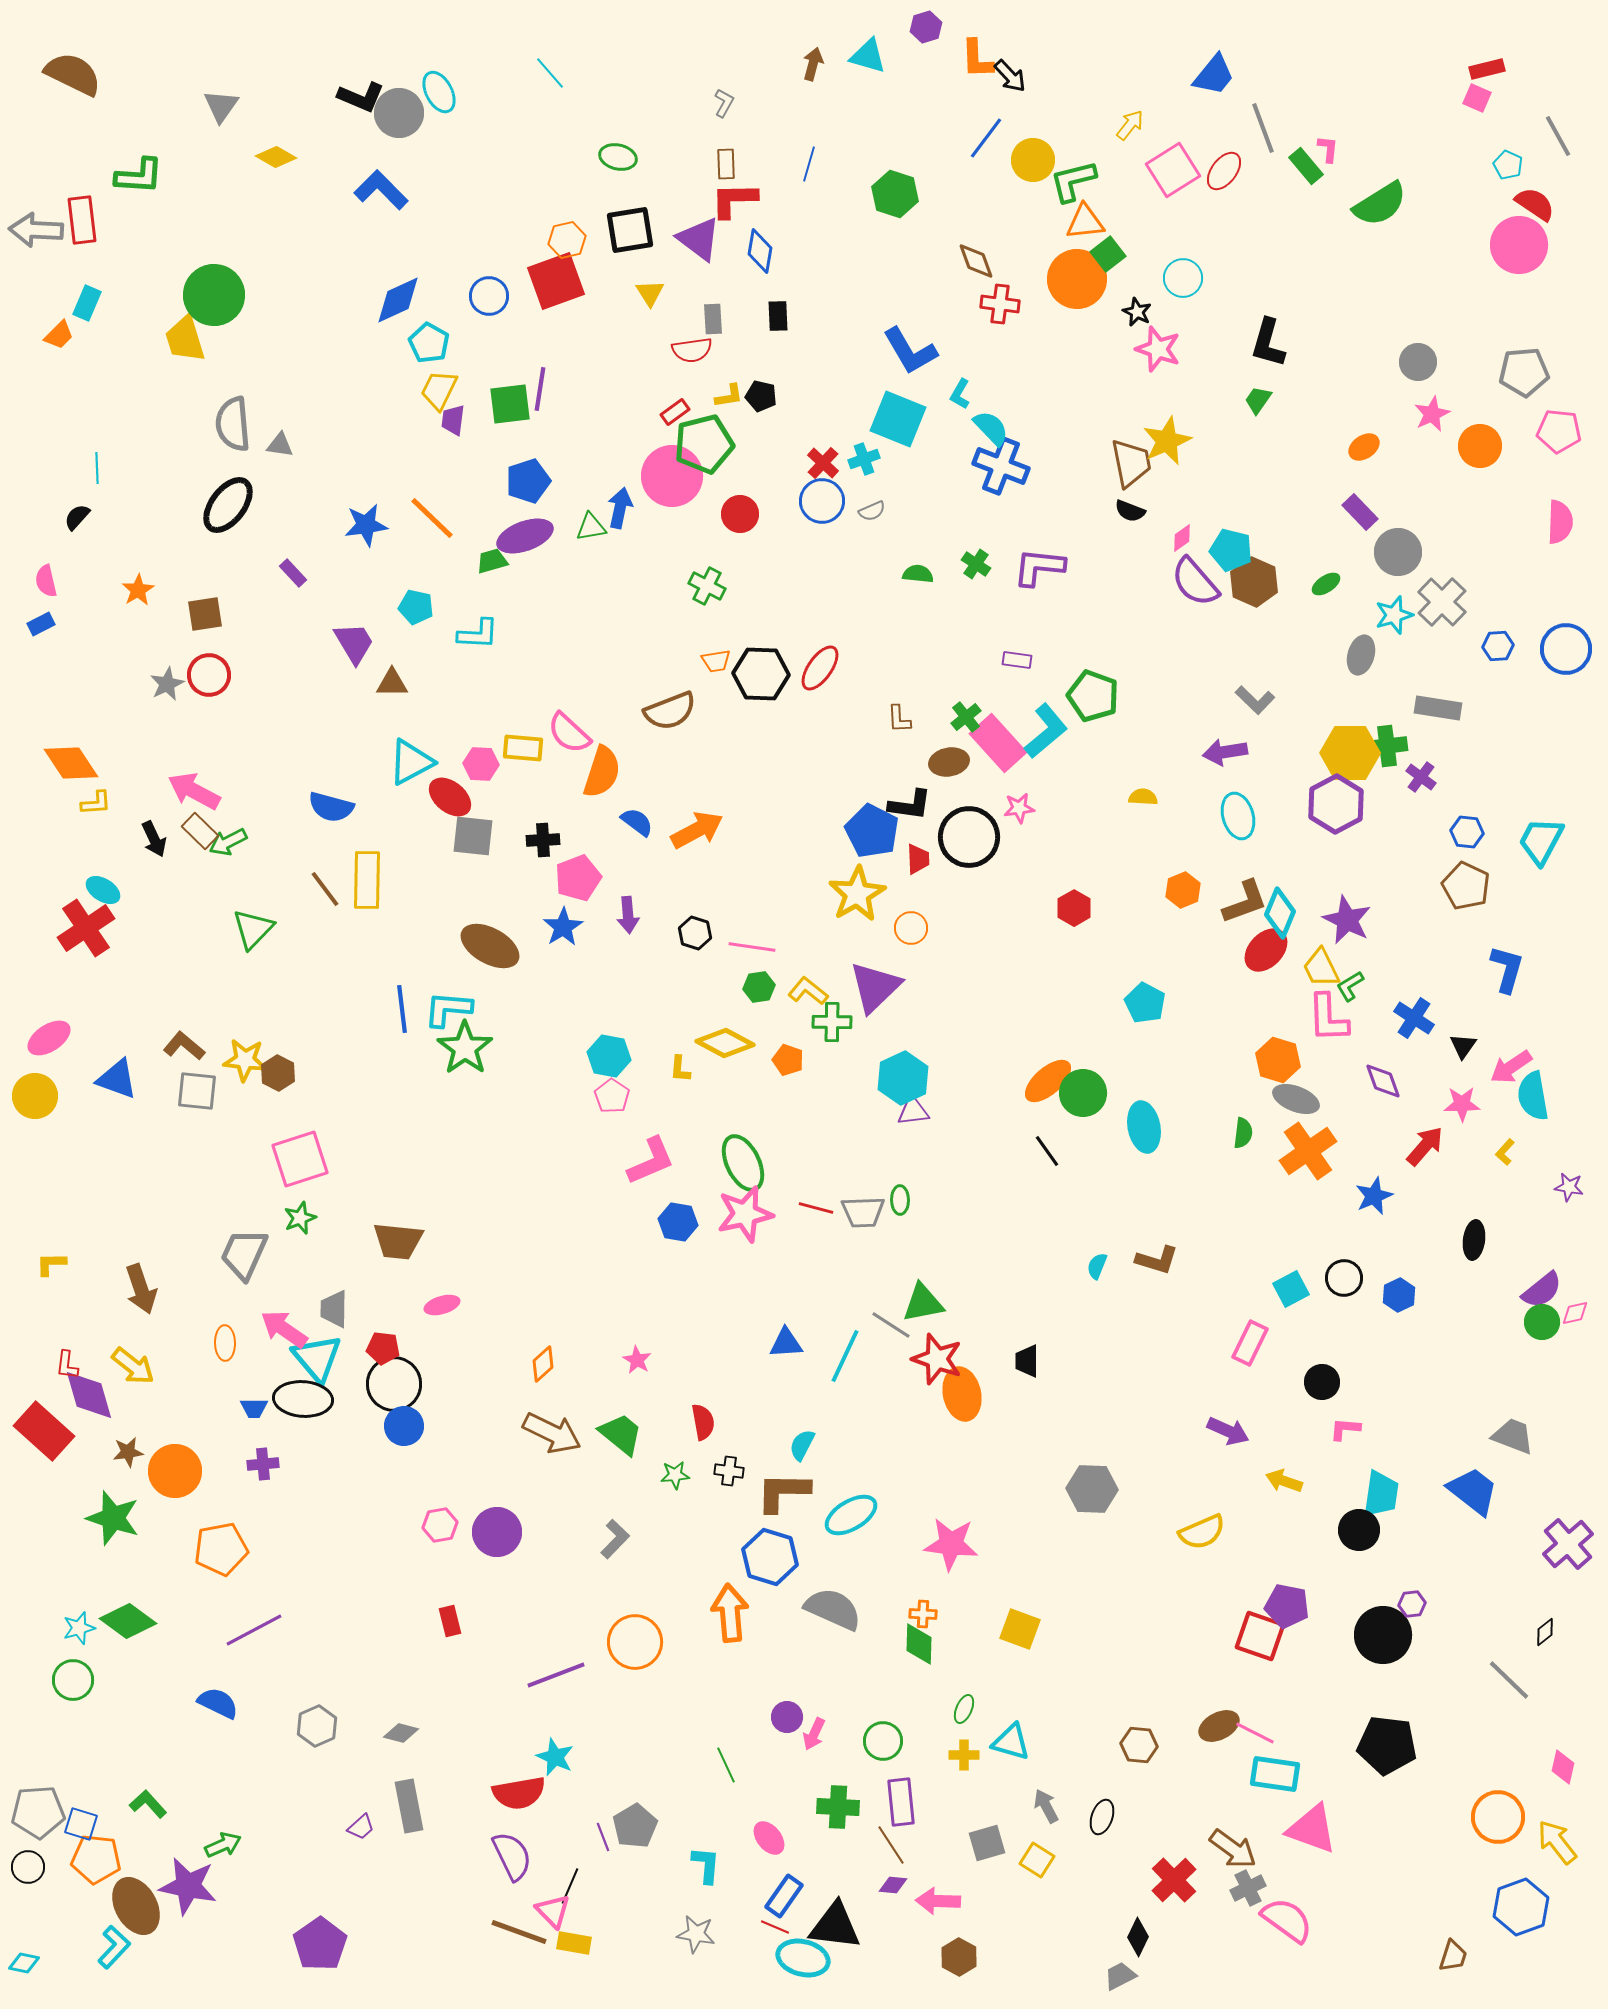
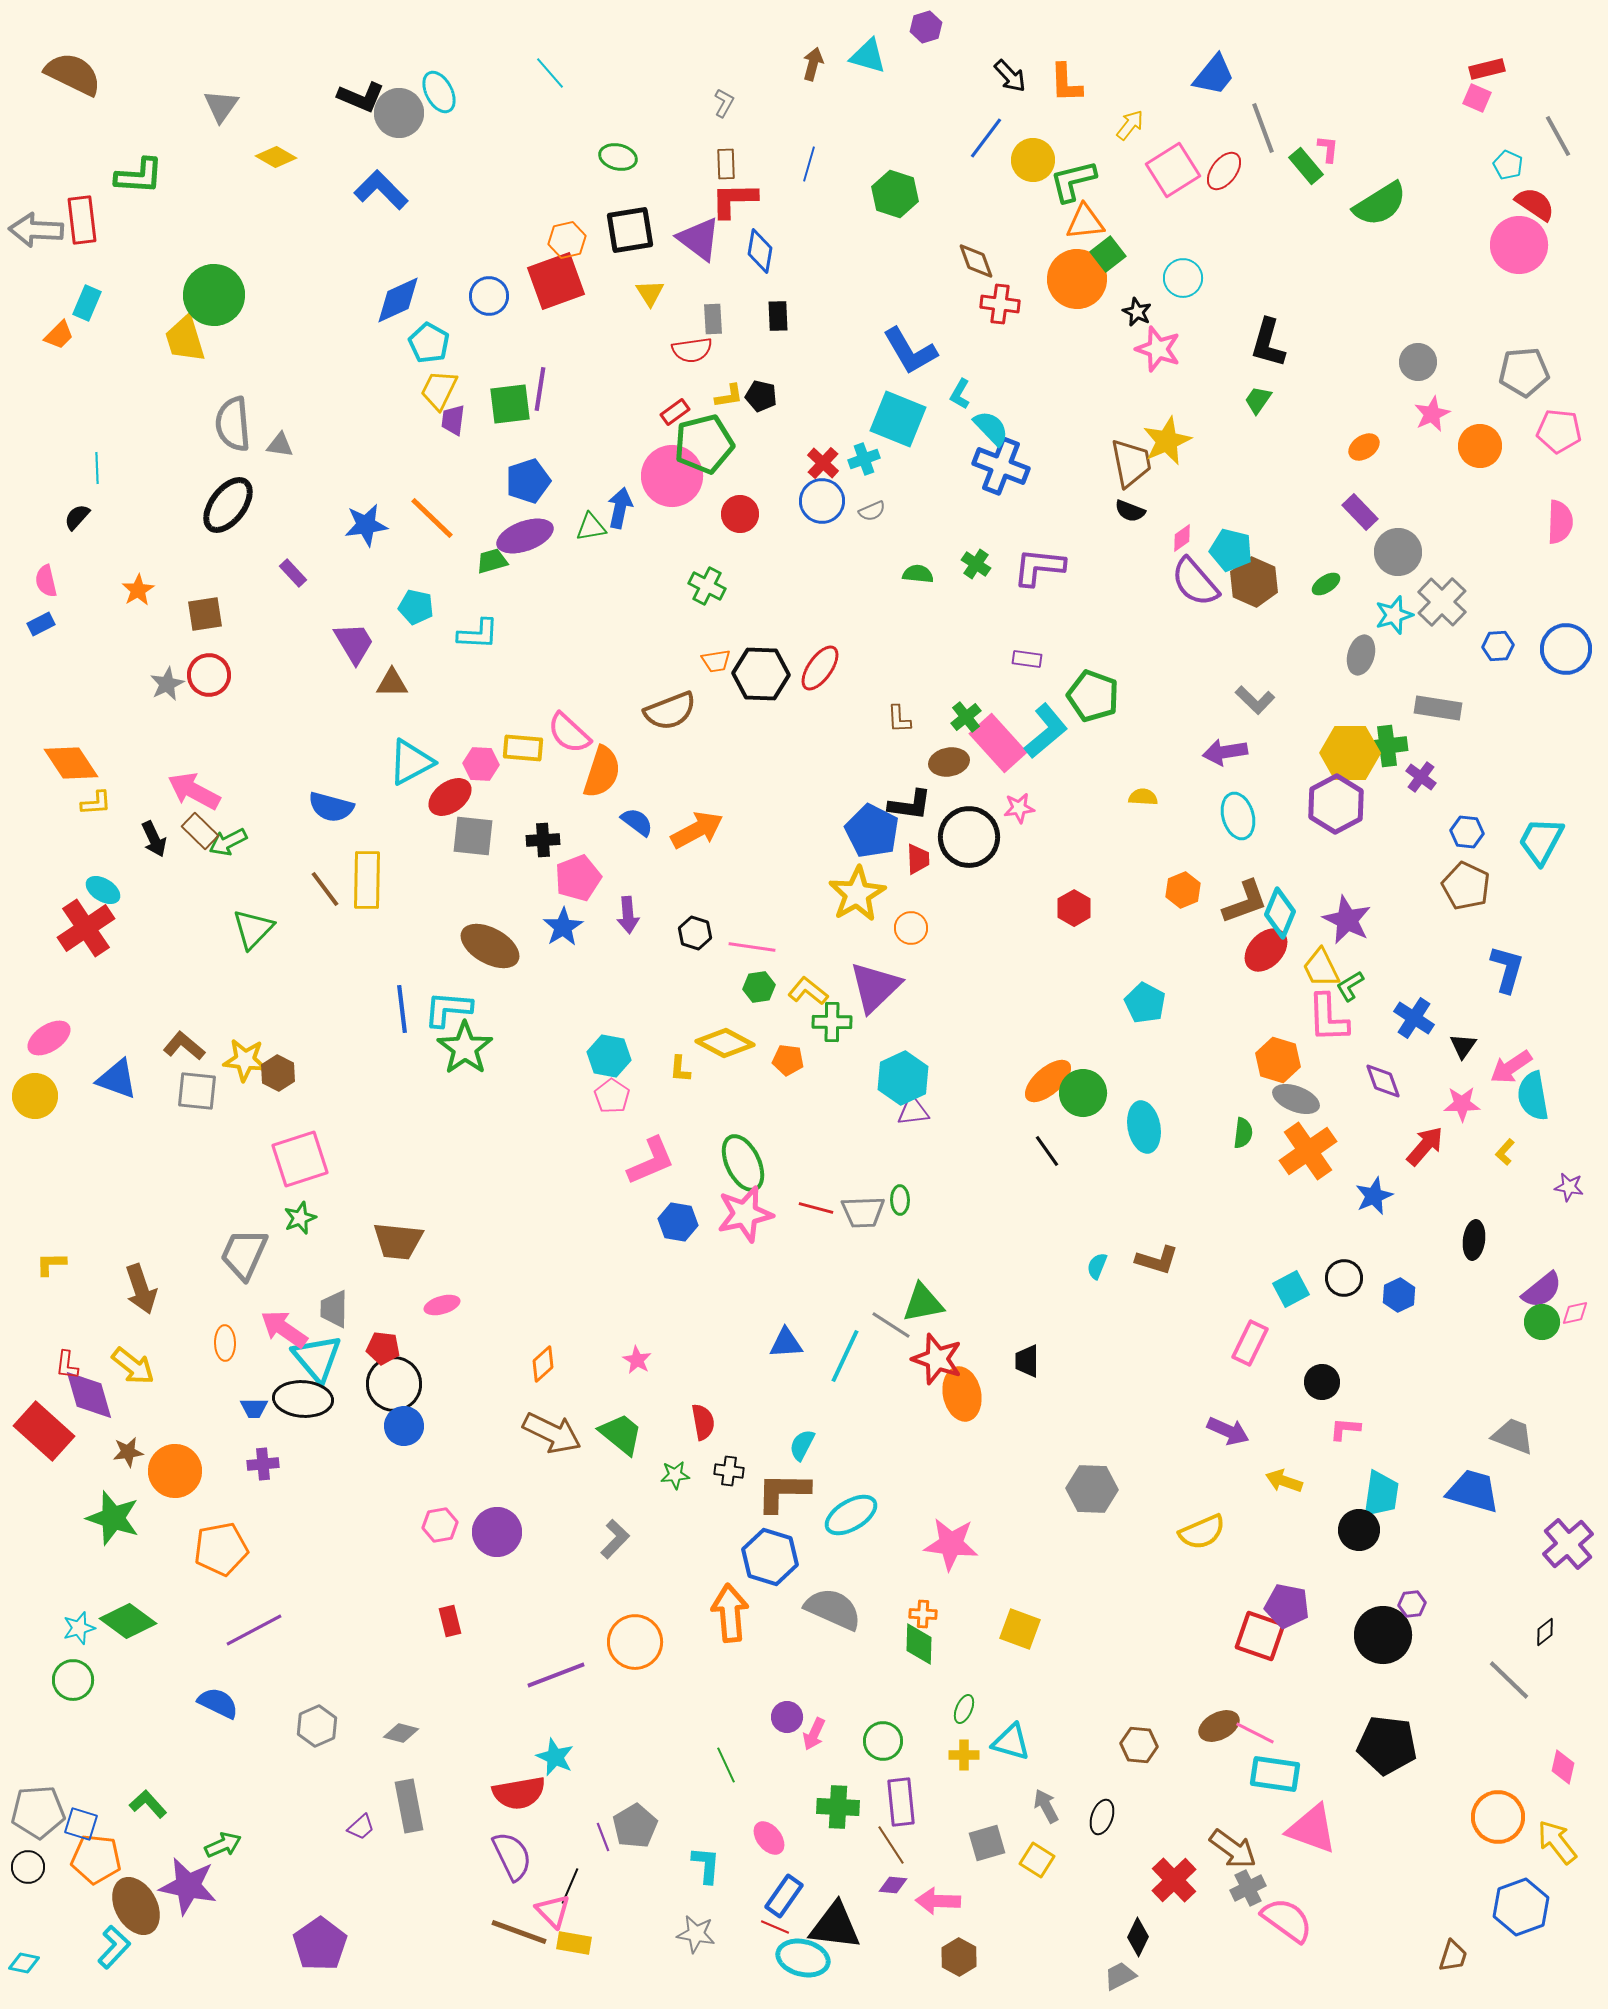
orange L-shape at (977, 59): moved 89 px right, 24 px down
purple rectangle at (1017, 660): moved 10 px right, 1 px up
red ellipse at (450, 797): rotated 75 degrees counterclockwise
orange pentagon at (788, 1060): rotated 12 degrees counterclockwise
blue trapezoid at (1473, 1491): rotated 22 degrees counterclockwise
